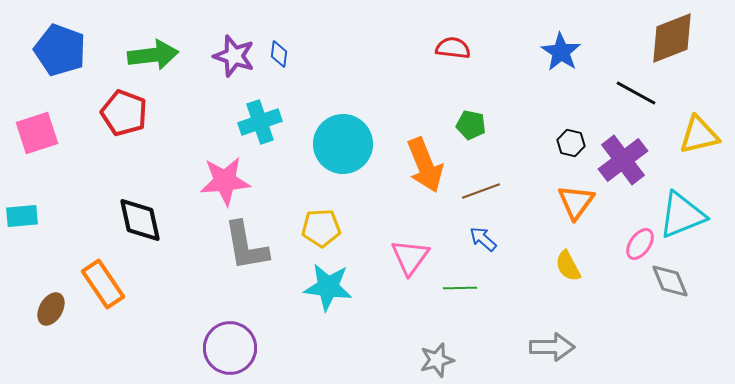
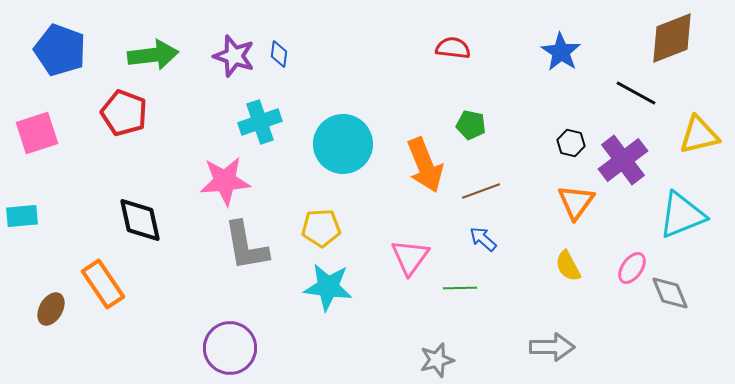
pink ellipse: moved 8 px left, 24 px down
gray diamond: moved 12 px down
